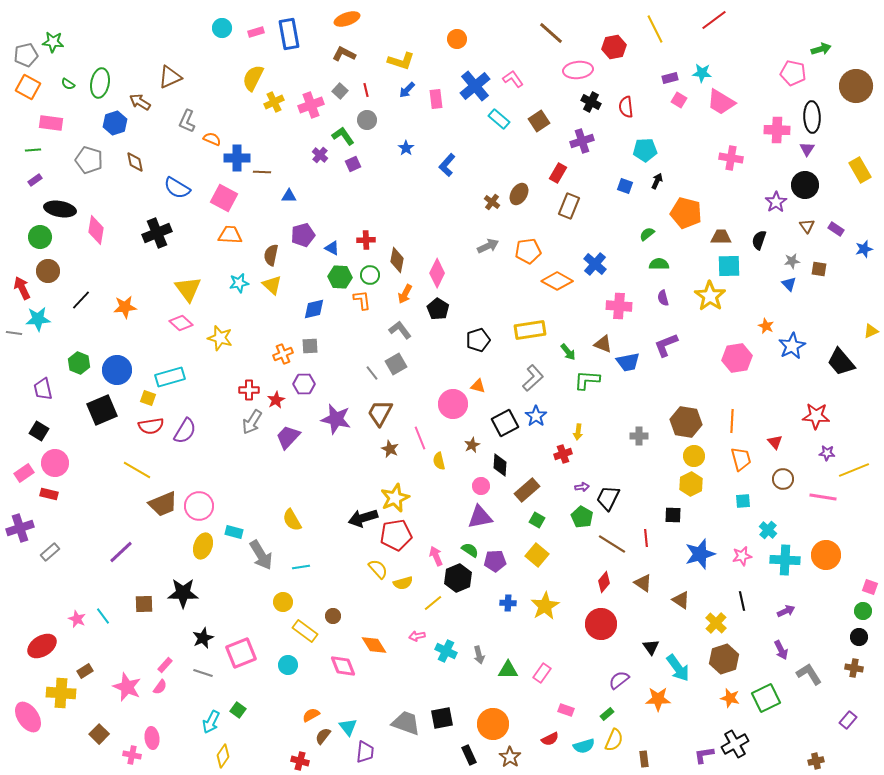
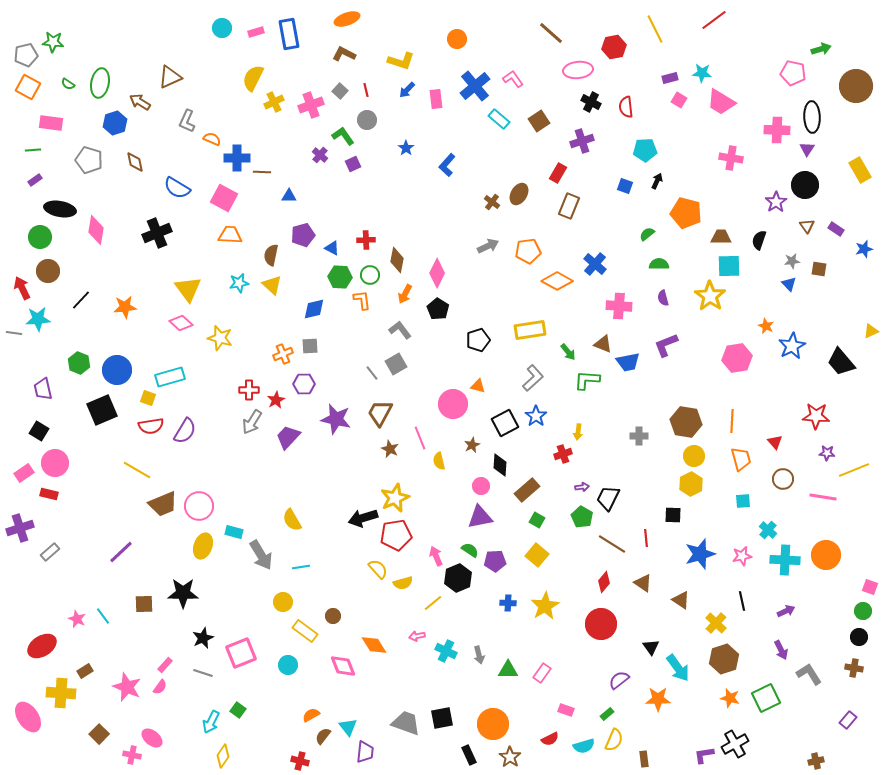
pink ellipse at (152, 738): rotated 45 degrees counterclockwise
